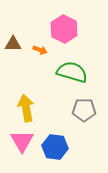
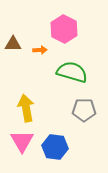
orange arrow: rotated 24 degrees counterclockwise
